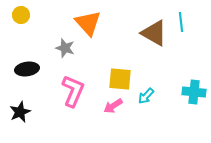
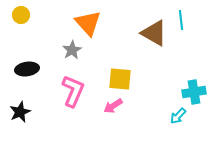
cyan line: moved 2 px up
gray star: moved 7 px right, 2 px down; rotated 24 degrees clockwise
cyan cross: rotated 15 degrees counterclockwise
cyan arrow: moved 32 px right, 20 px down
